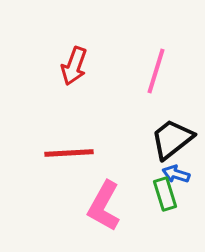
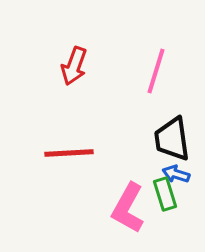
black trapezoid: rotated 60 degrees counterclockwise
pink L-shape: moved 24 px right, 2 px down
